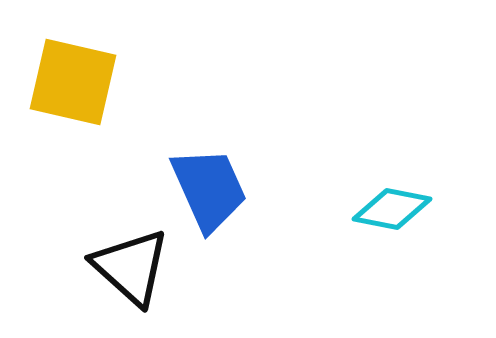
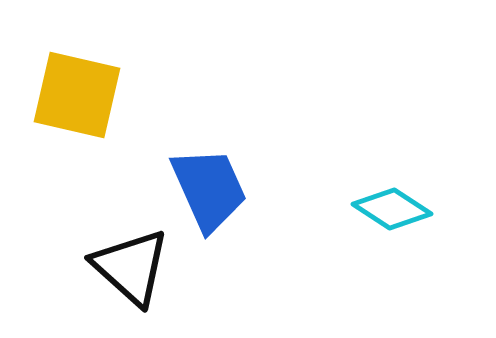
yellow square: moved 4 px right, 13 px down
cyan diamond: rotated 22 degrees clockwise
